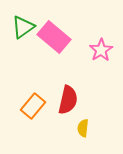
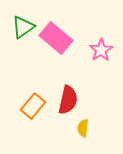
pink rectangle: moved 2 px right, 1 px down
